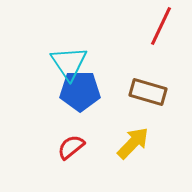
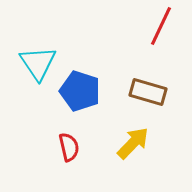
cyan triangle: moved 31 px left
blue pentagon: rotated 18 degrees clockwise
red semicircle: moved 2 px left; rotated 116 degrees clockwise
